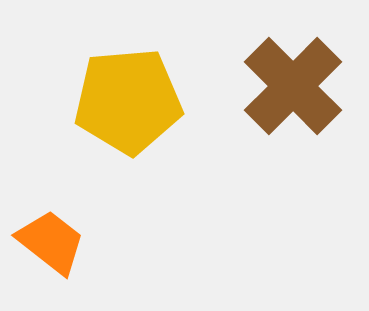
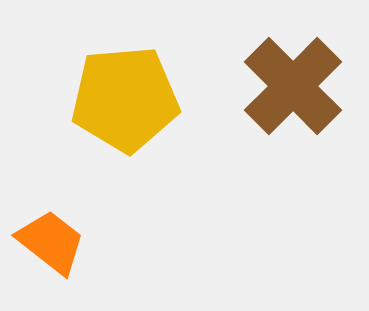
yellow pentagon: moved 3 px left, 2 px up
